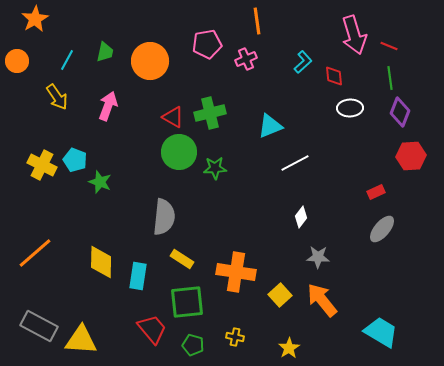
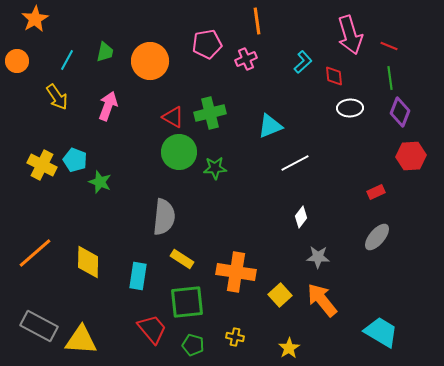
pink arrow at (354, 35): moved 4 px left
gray ellipse at (382, 229): moved 5 px left, 8 px down
yellow diamond at (101, 262): moved 13 px left
